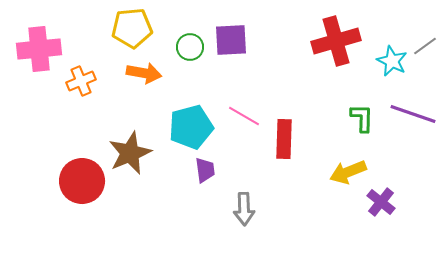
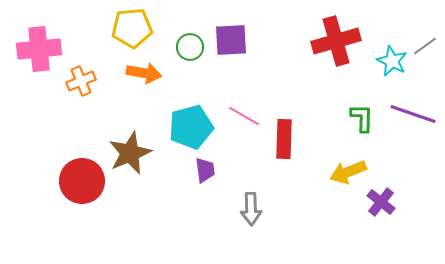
gray arrow: moved 7 px right
